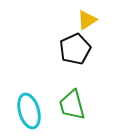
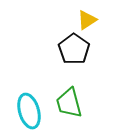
black pentagon: moved 1 px left; rotated 12 degrees counterclockwise
green trapezoid: moved 3 px left, 2 px up
